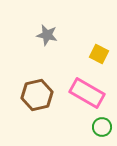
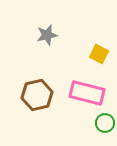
gray star: rotated 25 degrees counterclockwise
pink rectangle: rotated 16 degrees counterclockwise
green circle: moved 3 px right, 4 px up
